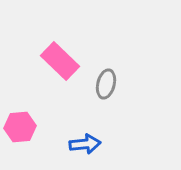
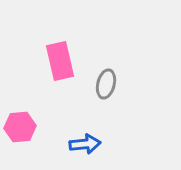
pink rectangle: rotated 33 degrees clockwise
